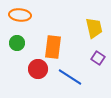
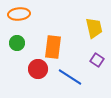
orange ellipse: moved 1 px left, 1 px up; rotated 10 degrees counterclockwise
purple square: moved 1 px left, 2 px down
